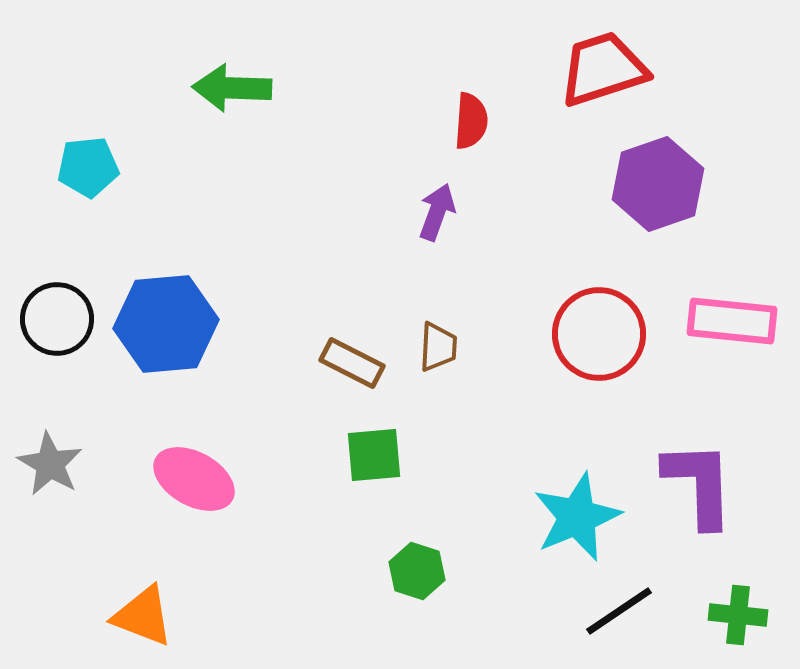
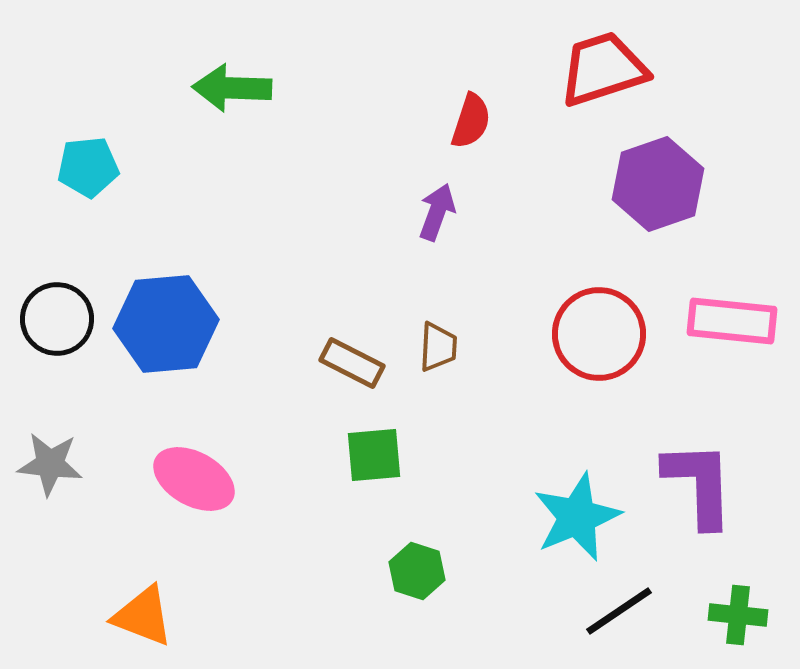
red semicircle: rotated 14 degrees clockwise
gray star: rotated 24 degrees counterclockwise
